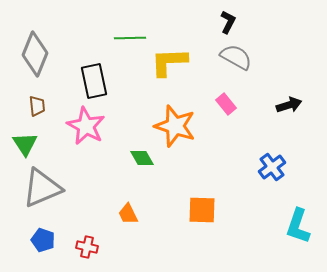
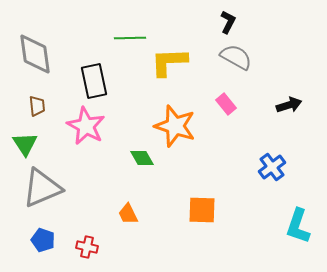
gray diamond: rotated 30 degrees counterclockwise
